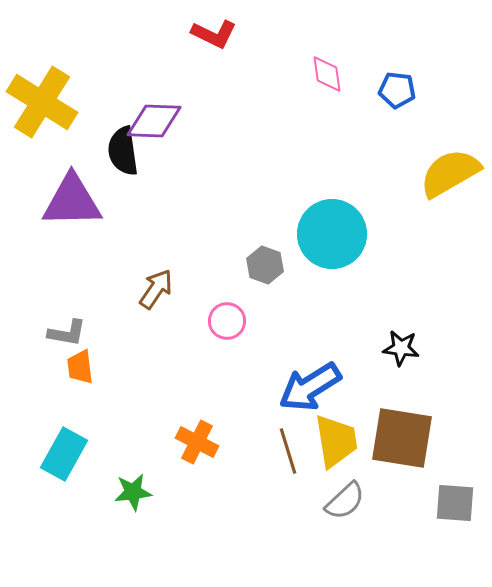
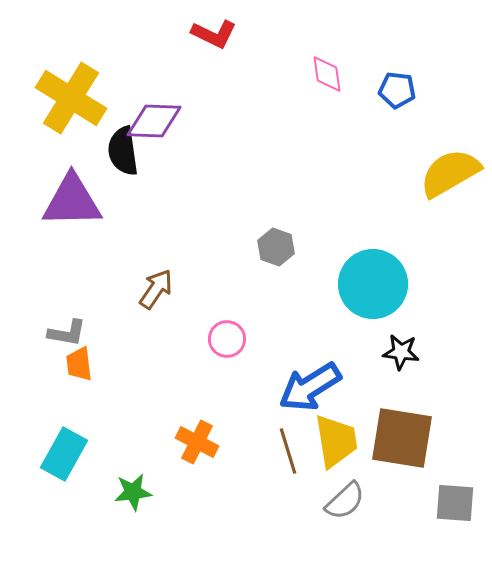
yellow cross: moved 29 px right, 4 px up
cyan circle: moved 41 px right, 50 px down
gray hexagon: moved 11 px right, 18 px up
pink circle: moved 18 px down
black star: moved 4 px down
orange trapezoid: moved 1 px left, 3 px up
